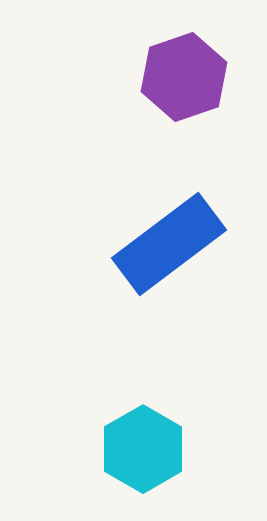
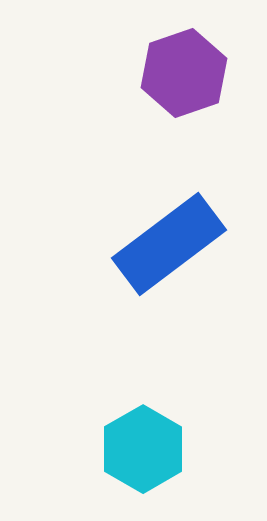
purple hexagon: moved 4 px up
